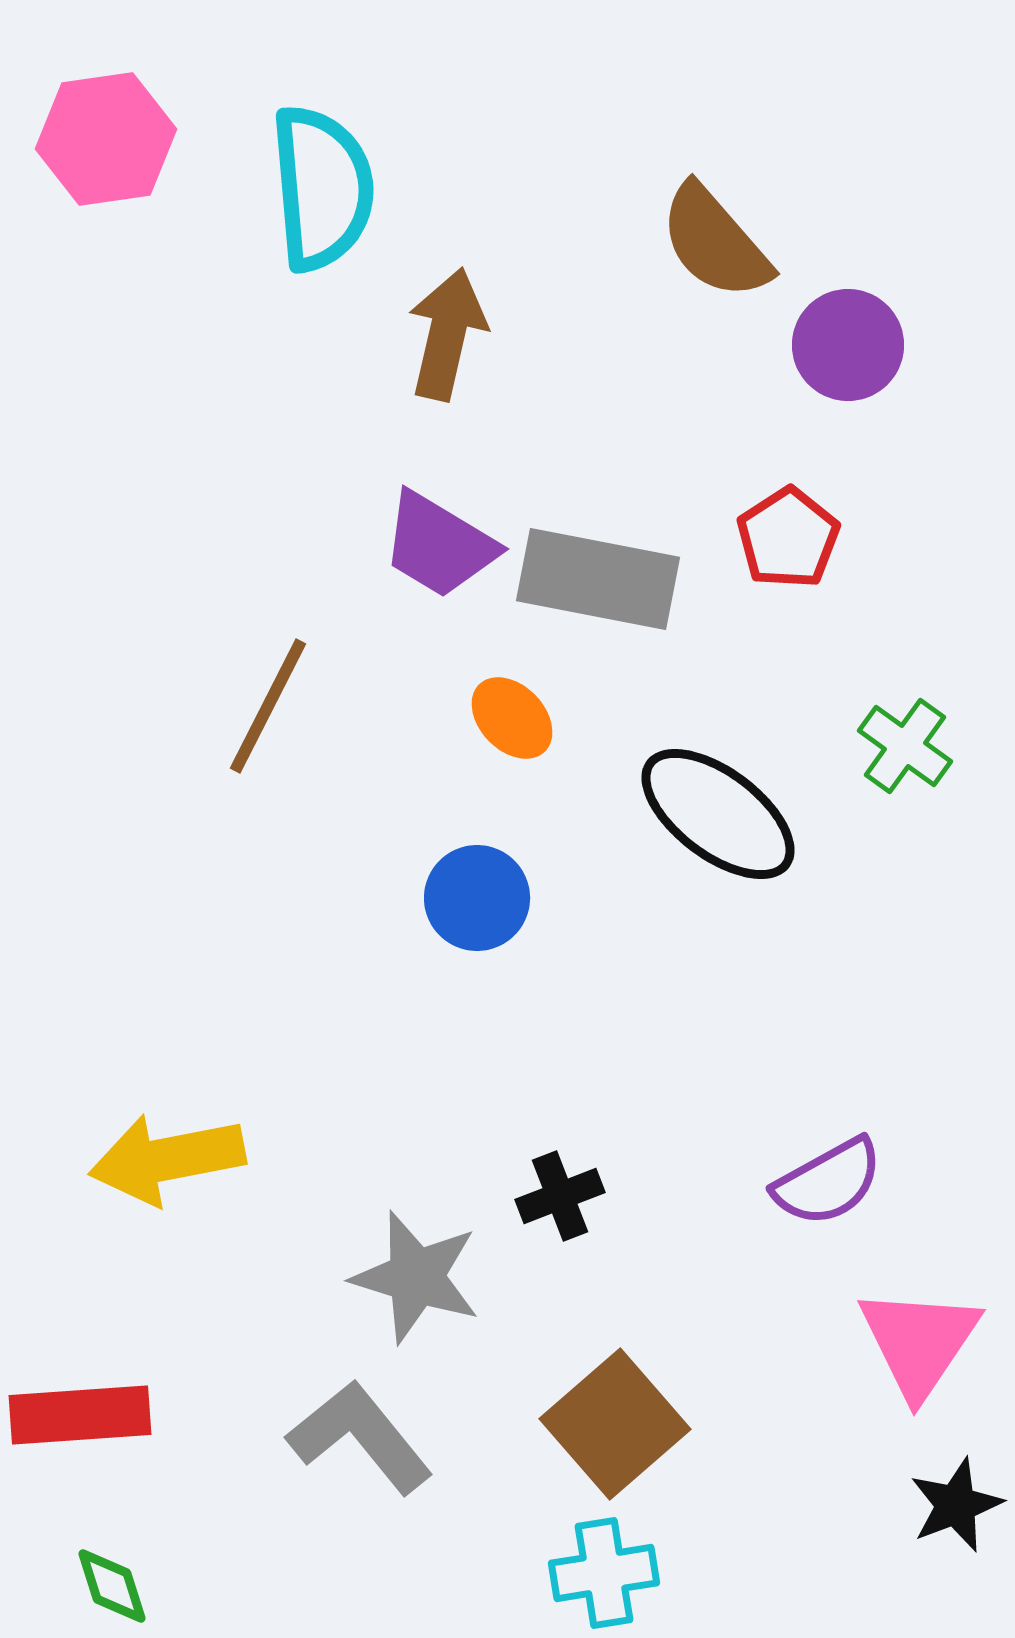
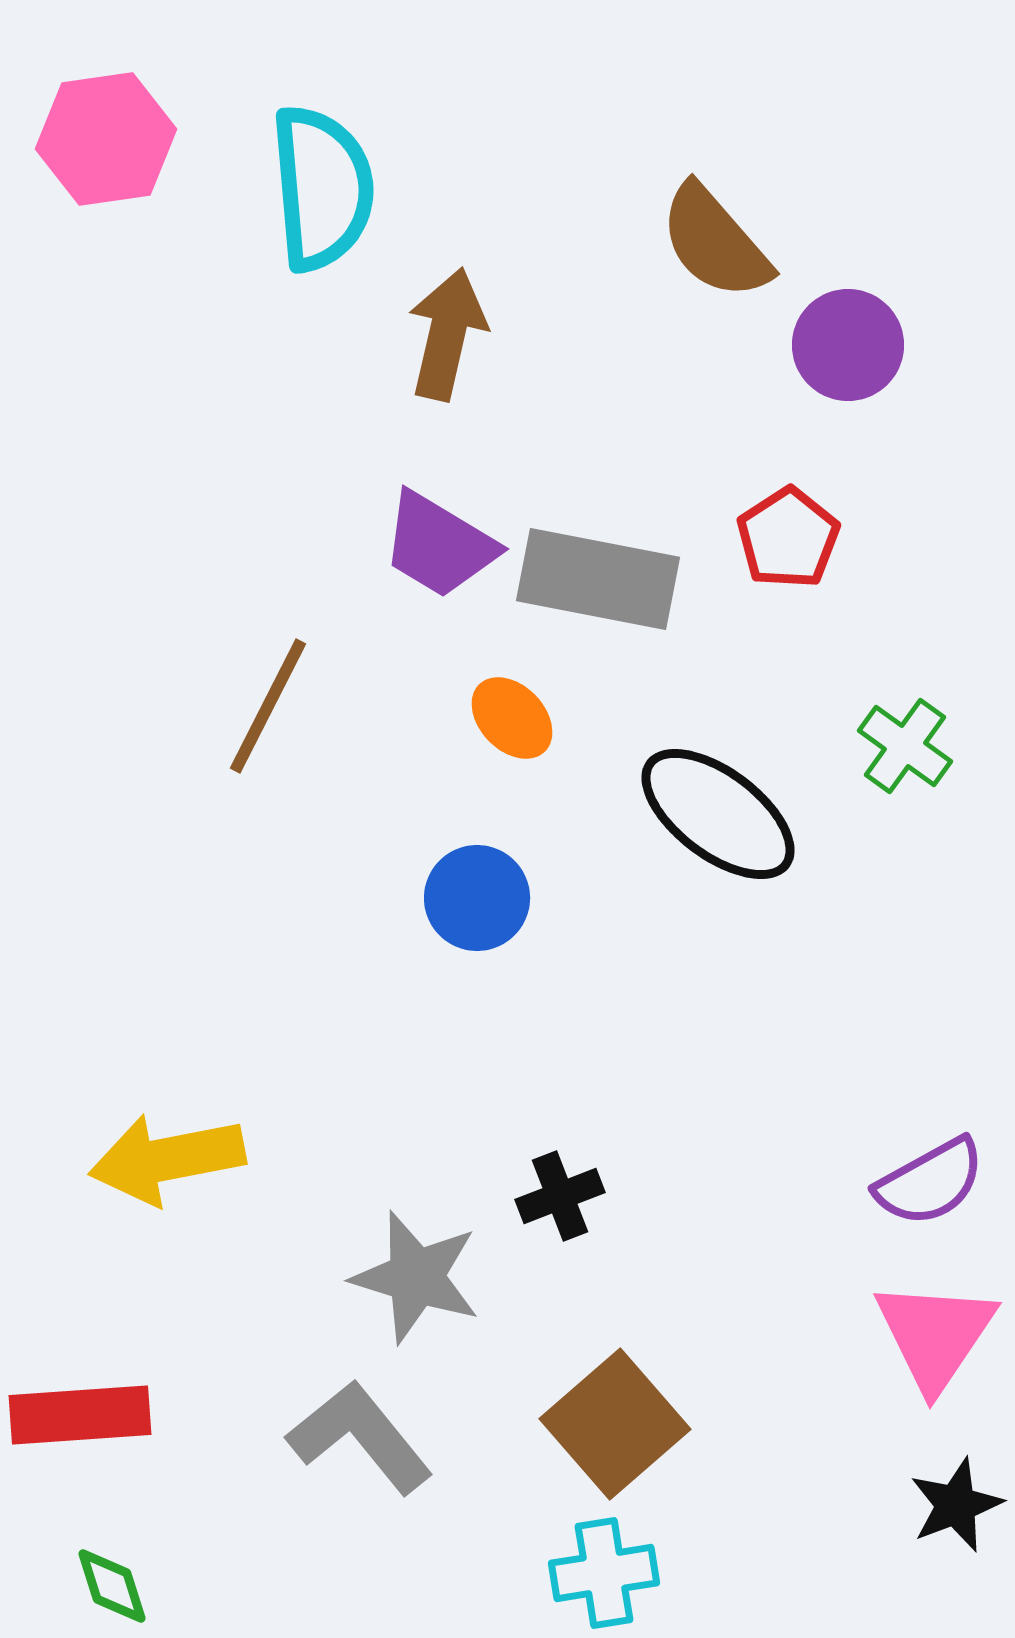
purple semicircle: moved 102 px right
pink triangle: moved 16 px right, 7 px up
